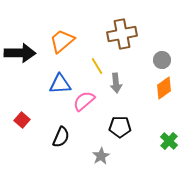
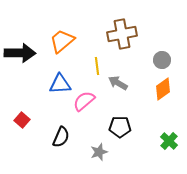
yellow line: rotated 24 degrees clockwise
gray arrow: moved 2 px right; rotated 126 degrees clockwise
orange diamond: moved 1 px left, 1 px down
gray star: moved 2 px left, 4 px up; rotated 12 degrees clockwise
